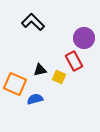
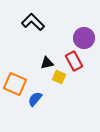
black triangle: moved 7 px right, 7 px up
blue semicircle: rotated 35 degrees counterclockwise
